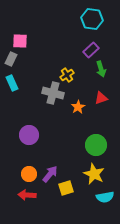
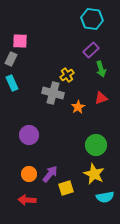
red arrow: moved 5 px down
